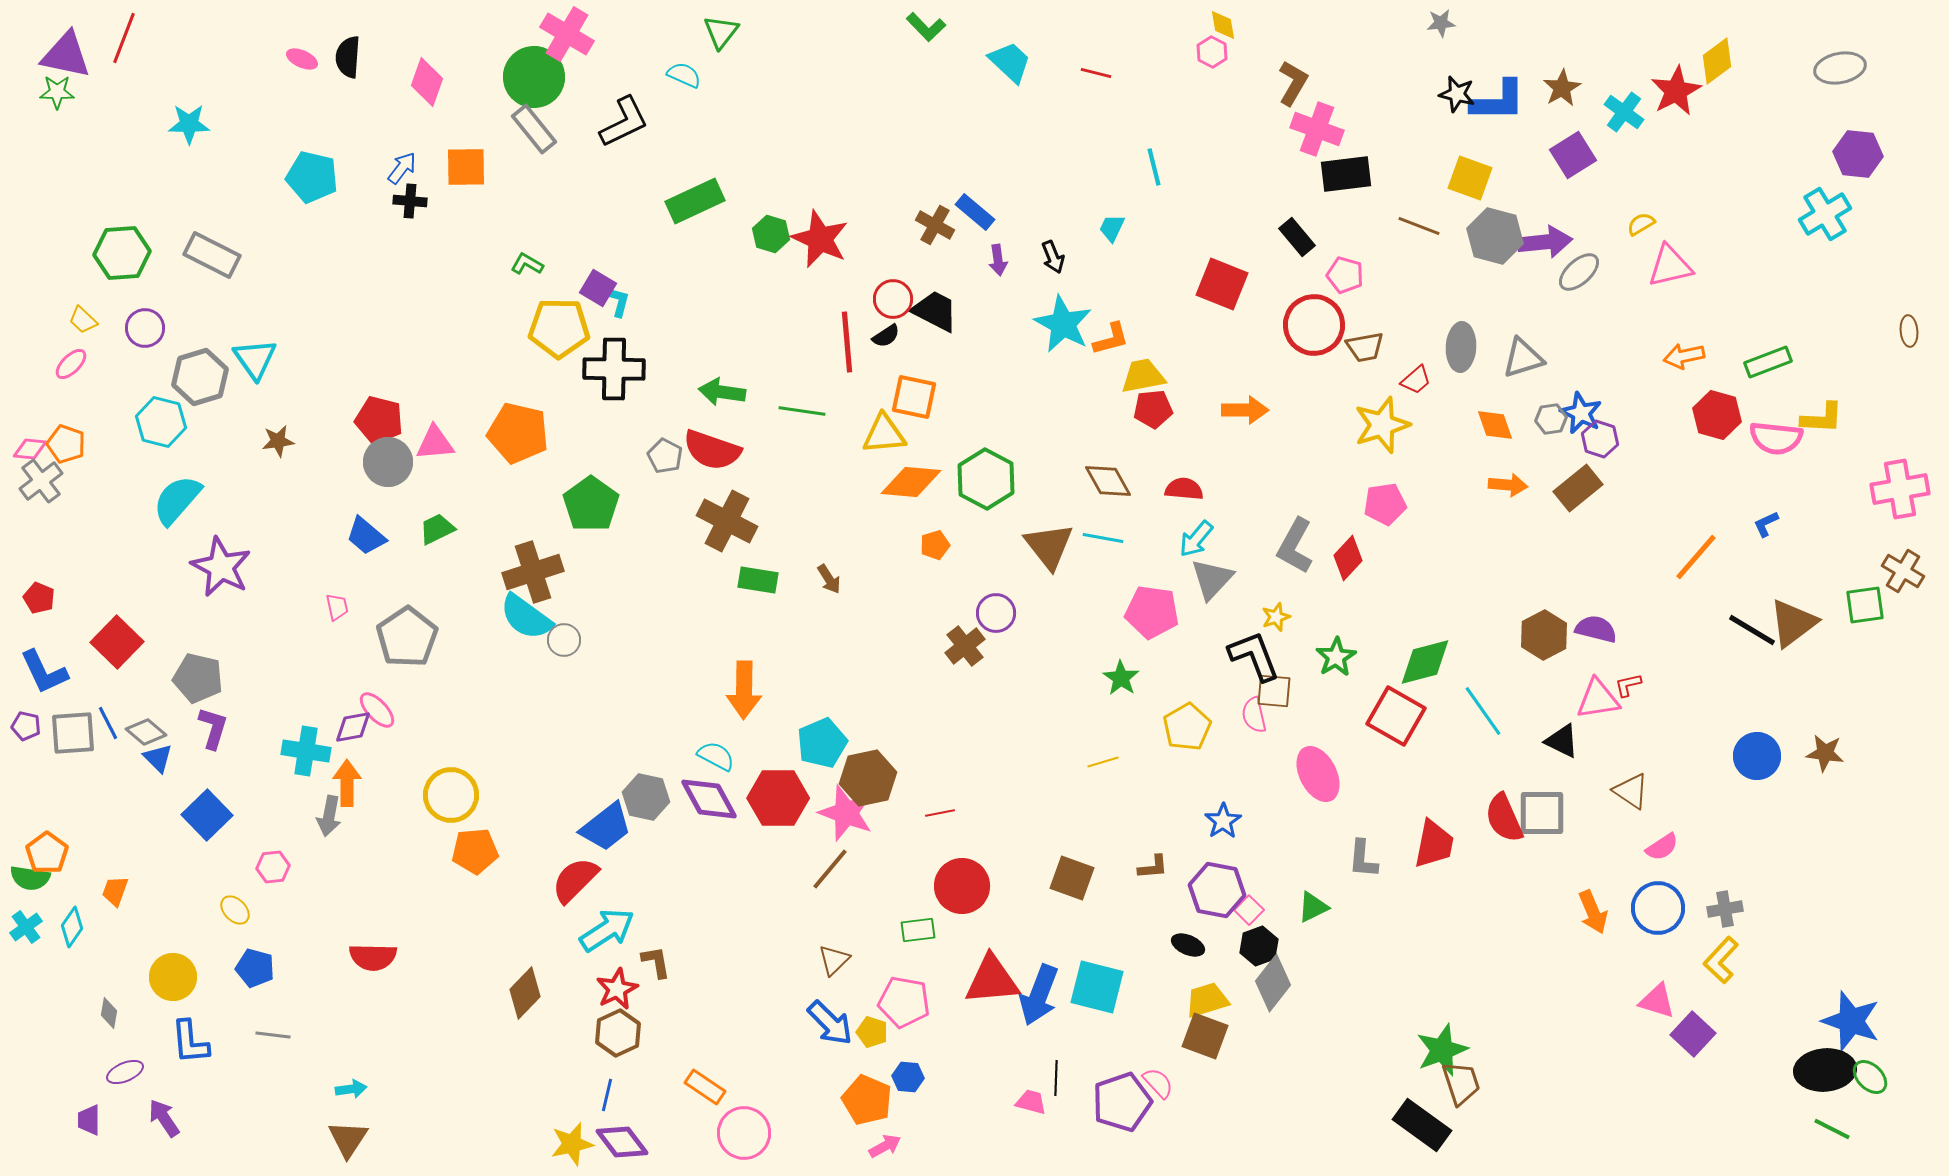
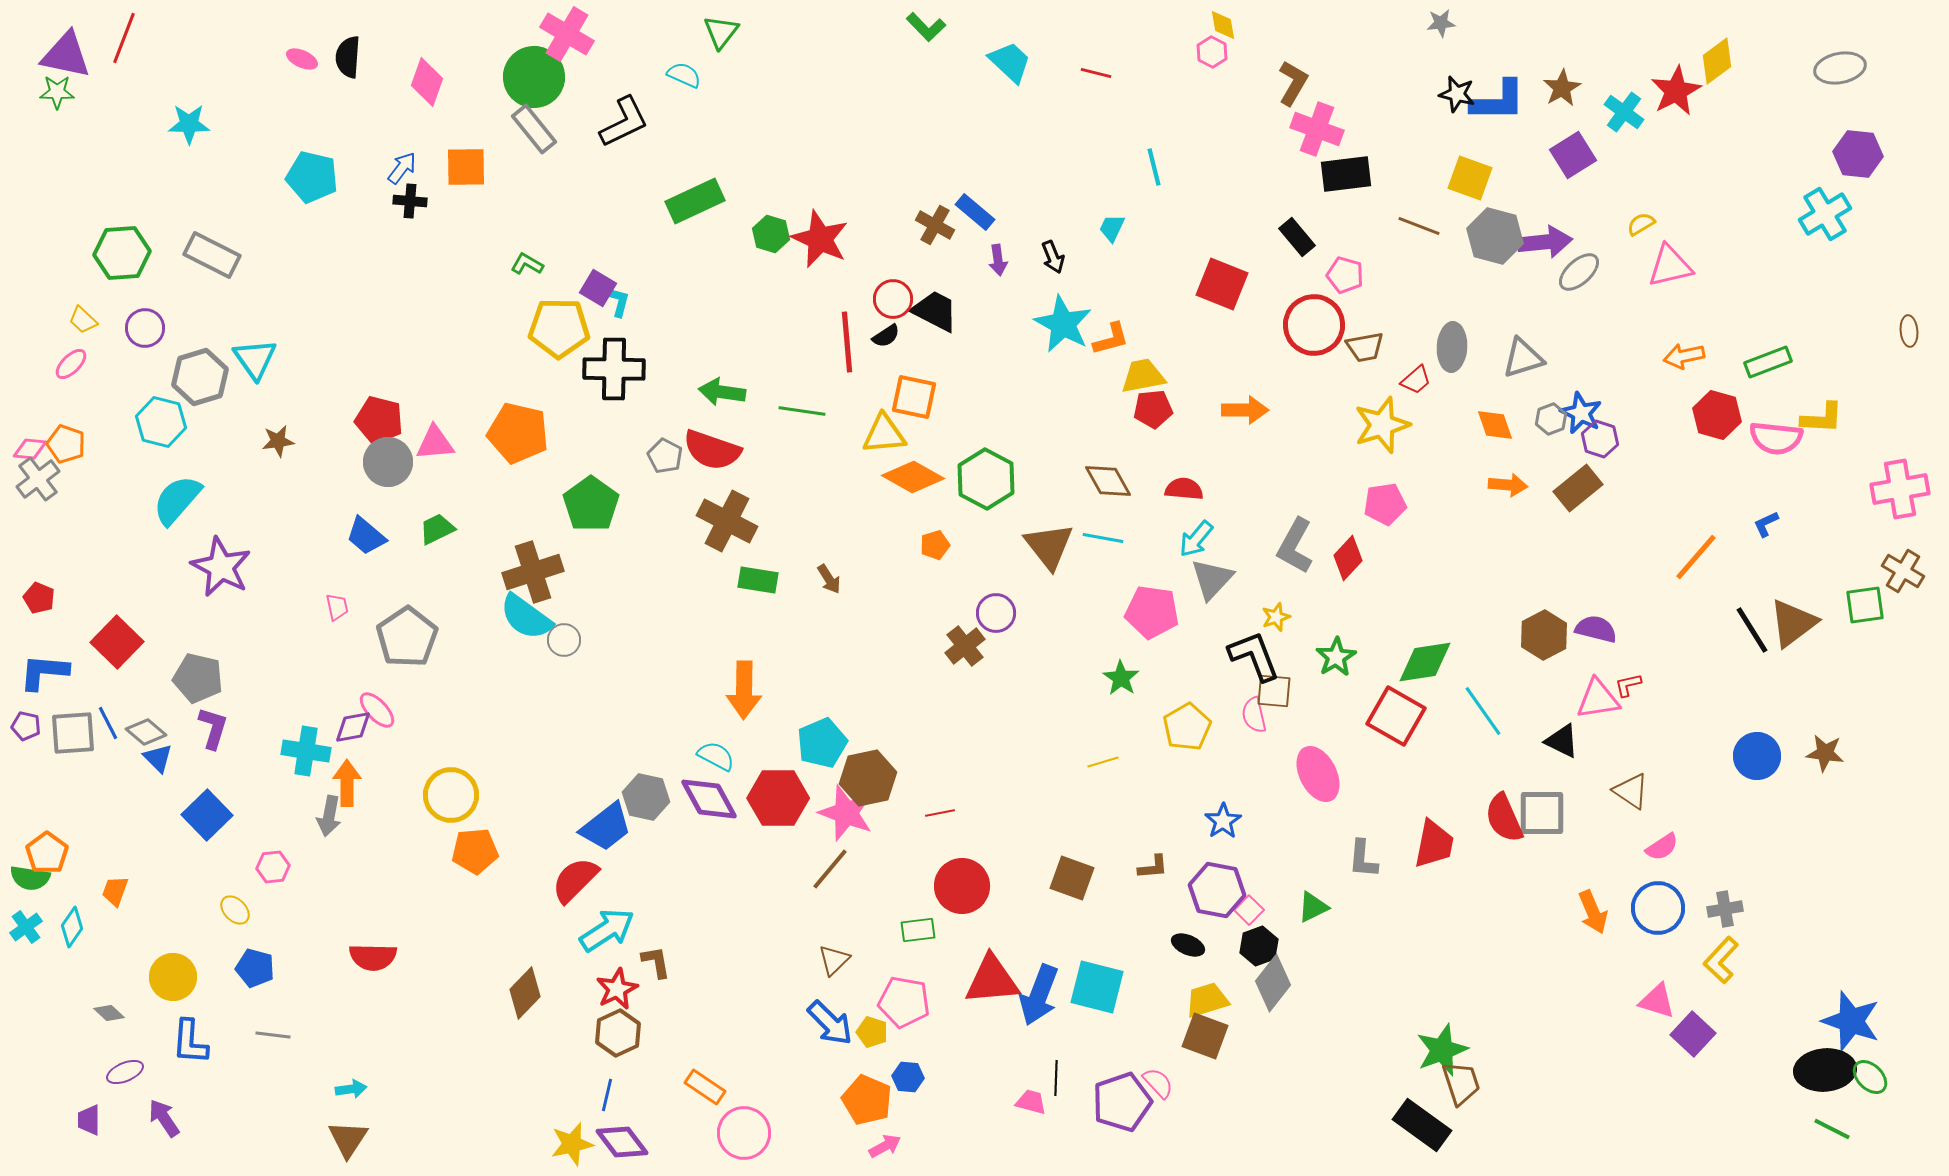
gray ellipse at (1461, 347): moved 9 px left
gray hexagon at (1551, 419): rotated 12 degrees counterclockwise
gray cross at (41, 481): moved 3 px left, 2 px up
orange diamond at (911, 482): moved 2 px right, 5 px up; rotated 24 degrees clockwise
black line at (1752, 630): rotated 27 degrees clockwise
green diamond at (1425, 662): rotated 6 degrees clockwise
blue L-shape at (44, 672): rotated 120 degrees clockwise
gray diamond at (109, 1013): rotated 56 degrees counterclockwise
blue L-shape at (190, 1042): rotated 9 degrees clockwise
